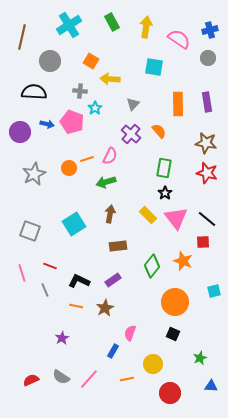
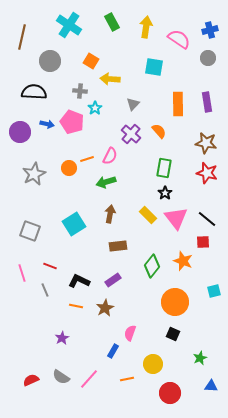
cyan cross at (69, 25): rotated 25 degrees counterclockwise
